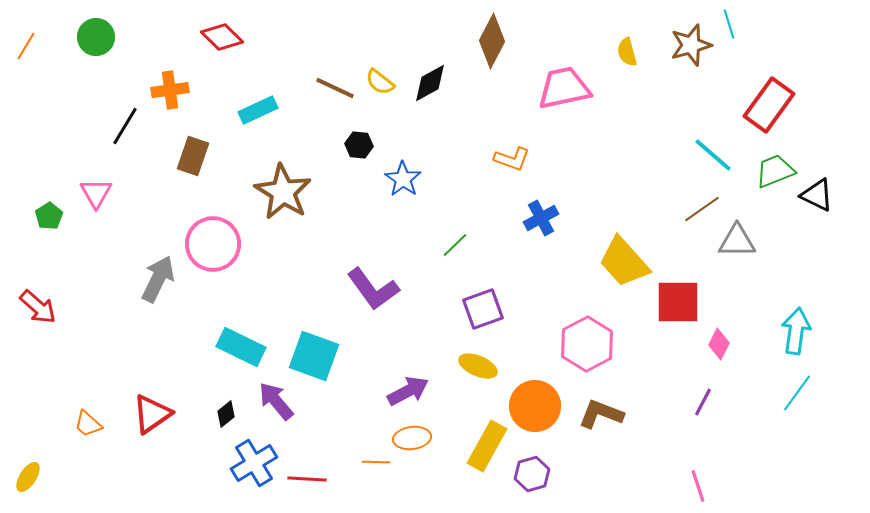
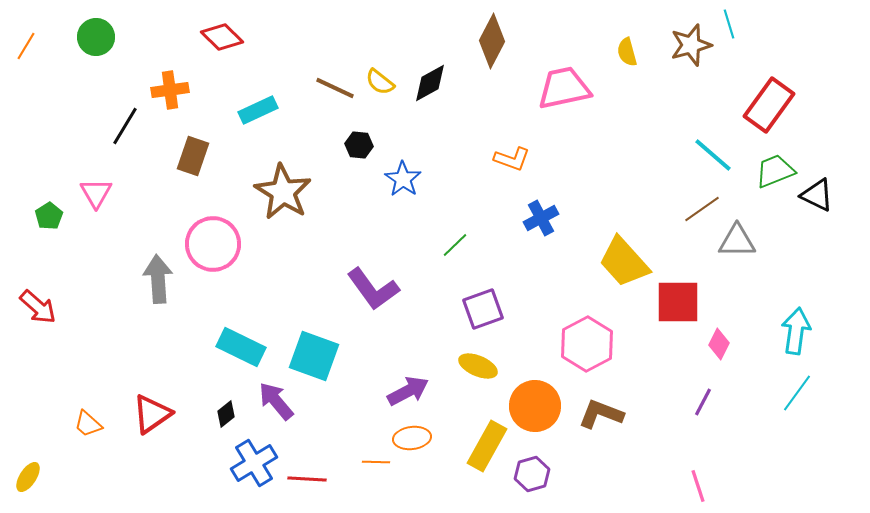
gray arrow at (158, 279): rotated 30 degrees counterclockwise
